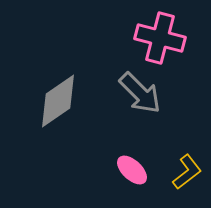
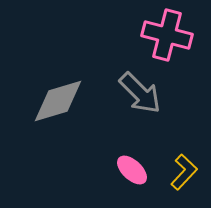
pink cross: moved 7 px right, 3 px up
gray diamond: rotated 18 degrees clockwise
yellow L-shape: moved 3 px left; rotated 9 degrees counterclockwise
